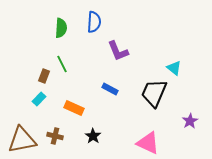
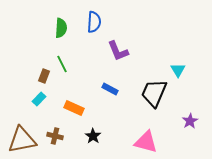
cyan triangle: moved 4 px right, 2 px down; rotated 21 degrees clockwise
pink triangle: moved 2 px left, 1 px up; rotated 10 degrees counterclockwise
